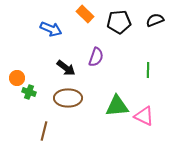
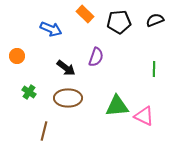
green line: moved 6 px right, 1 px up
orange circle: moved 22 px up
green cross: rotated 16 degrees clockwise
